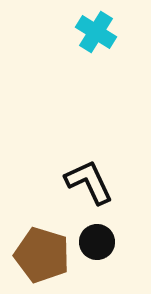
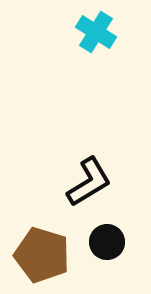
black L-shape: rotated 84 degrees clockwise
black circle: moved 10 px right
